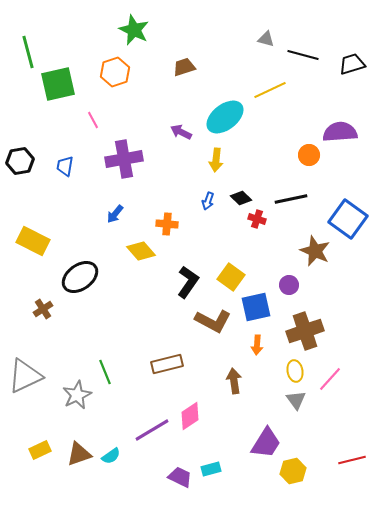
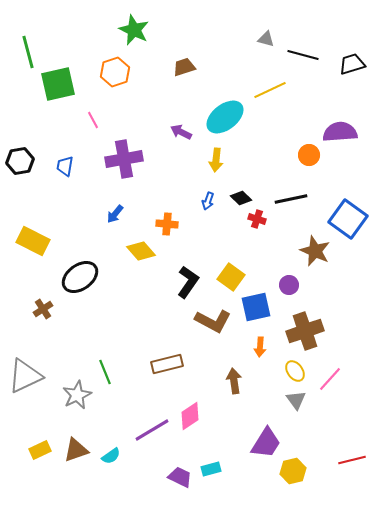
orange arrow at (257, 345): moved 3 px right, 2 px down
yellow ellipse at (295, 371): rotated 25 degrees counterclockwise
brown triangle at (79, 454): moved 3 px left, 4 px up
